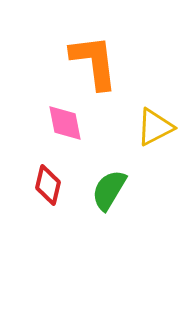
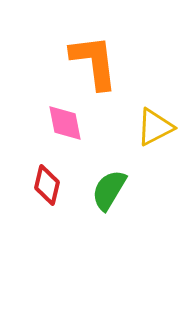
red diamond: moved 1 px left
